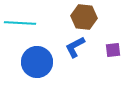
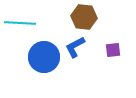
blue circle: moved 7 px right, 5 px up
